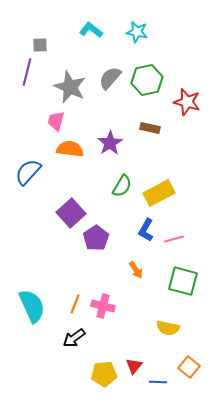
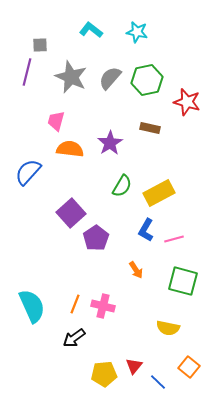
gray star: moved 1 px right, 10 px up
blue line: rotated 42 degrees clockwise
